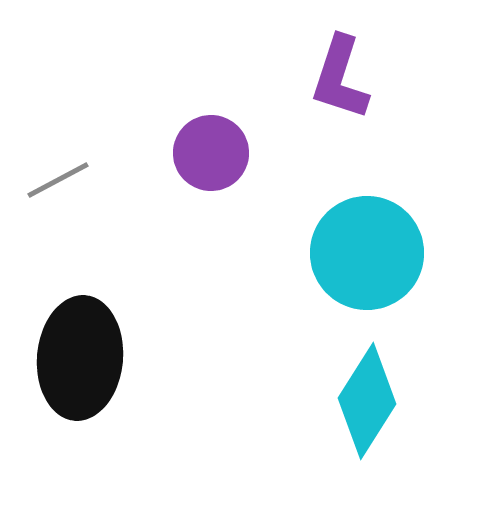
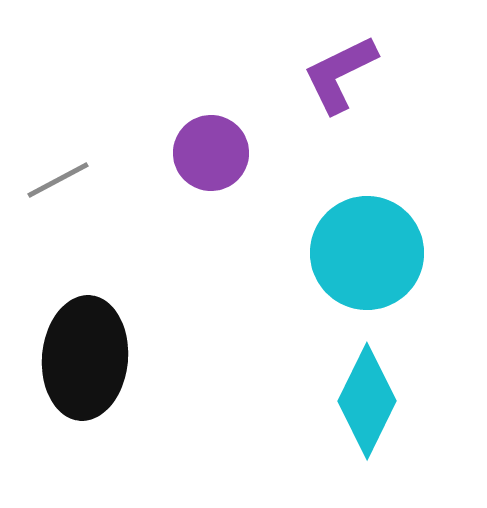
purple L-shape: moved 4 px up; rotated 46 degrees clockwise
black ellipse: moved 5 px right
cyan diamond: rotated 6 degrees counterclockwise
